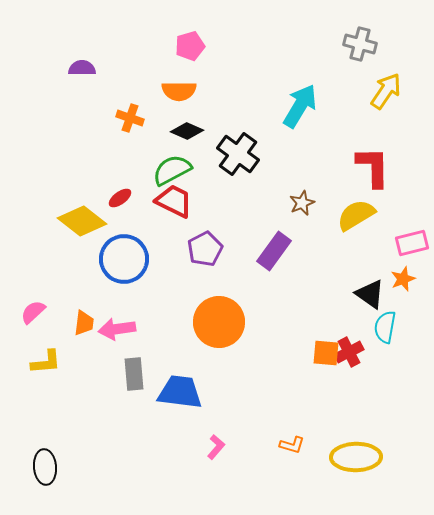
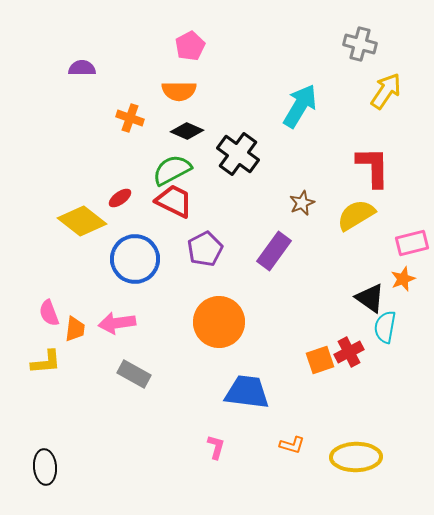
pink pentagon: rotated 12 degrees counterclockwise
blue circle: moved 11 px right
black triangle: moved 4 px down
pink semicircle: moved 16 px right, 1 px down; rotated 68 degrees counterclockwise
orange trapezoid: moved 9 px left, 6 px down
pink arrow: moved 6 px up
orange square: moved 6 px left, 7 px down; rotated 24 degrees counterclockwise
gray rectangle: rotated 56 degrees counterclockwise
blue trapezoid: moved 67 px right
pink L-shape: rotated 25 degrees counterclockwise
